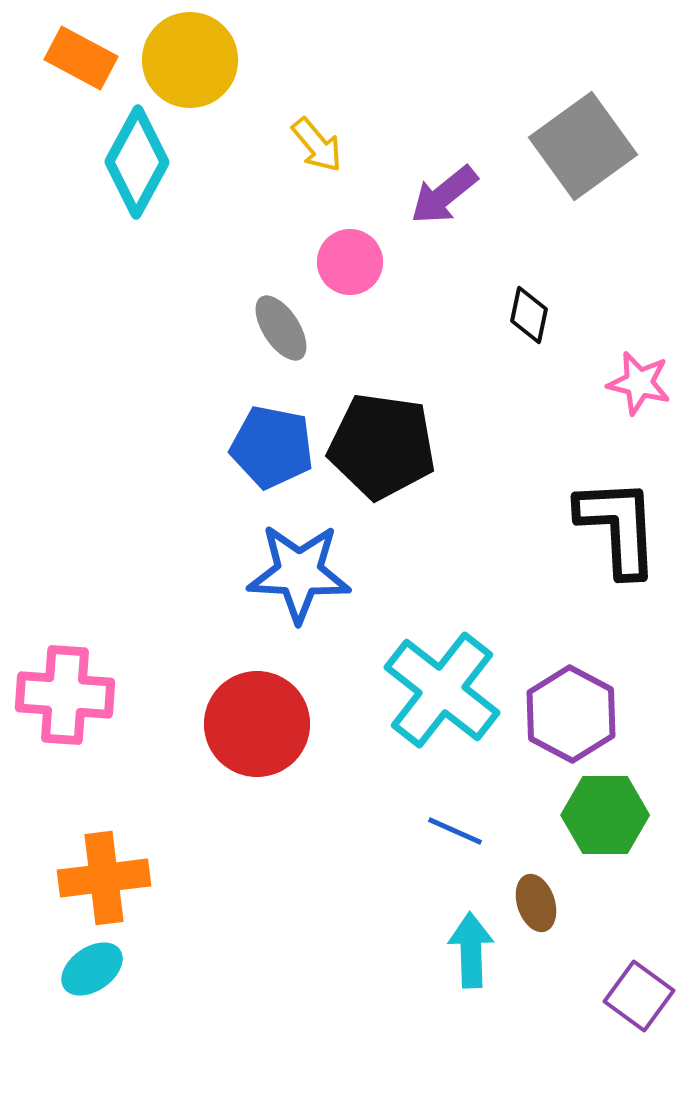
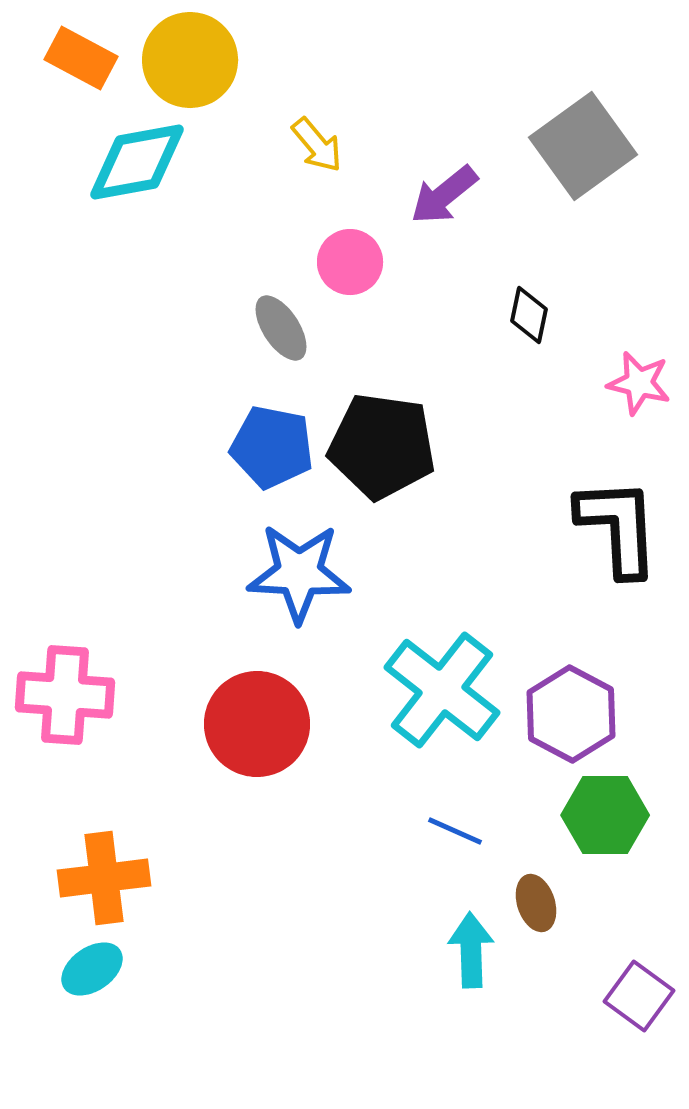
cyan diamond: rotated 51 degrees clockwise
